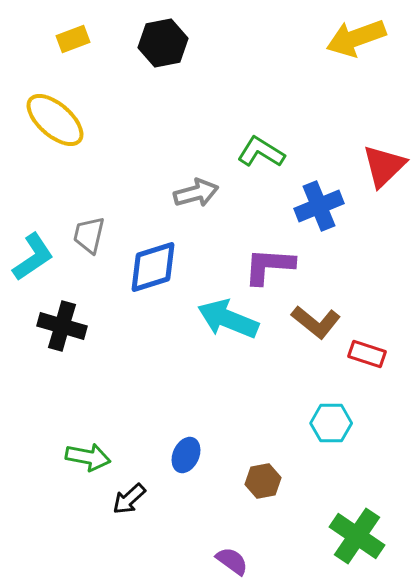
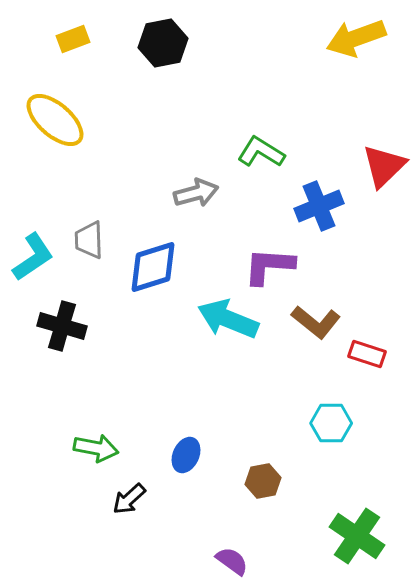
gray trapezoid: moved 5 px down; rotated 15 degrees counterclockwise
green arrow: moved 8 px right, 9 px up
